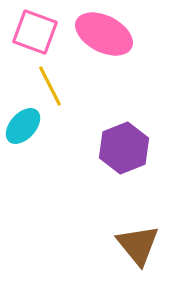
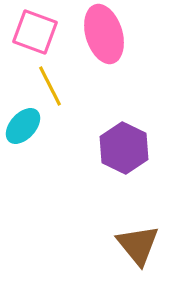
pink ellipse: rotated 46 degrees clockwise
purple hexagon: rotated 12 degrees counterclockwise
